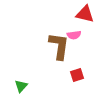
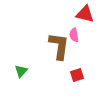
pink semicircle: rotated 88 degrees clockwise
green triangle: moved 15 px up
